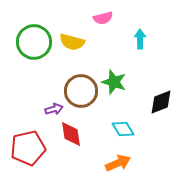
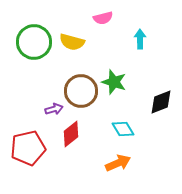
red diamond: rotated 60 degrees clockwise
